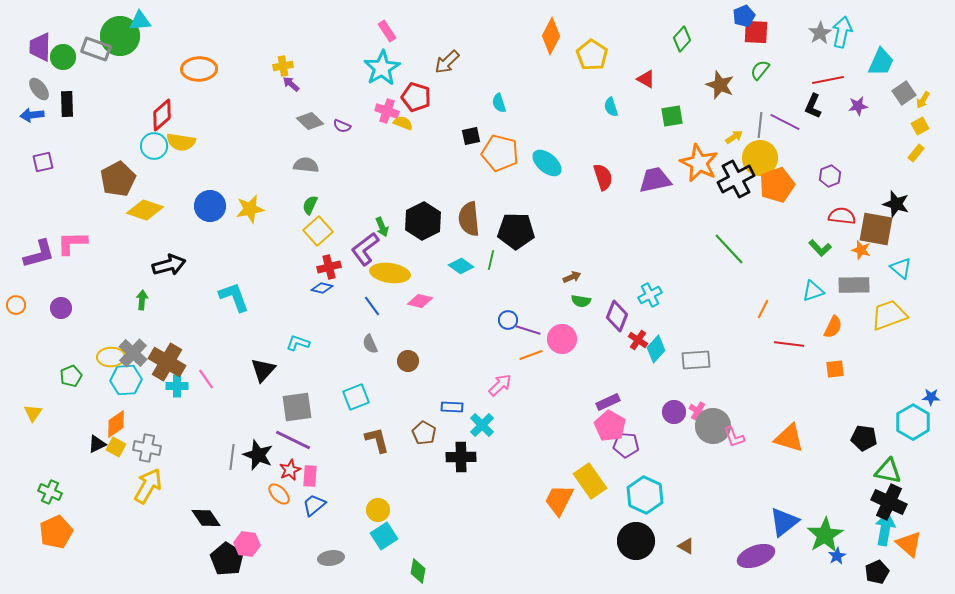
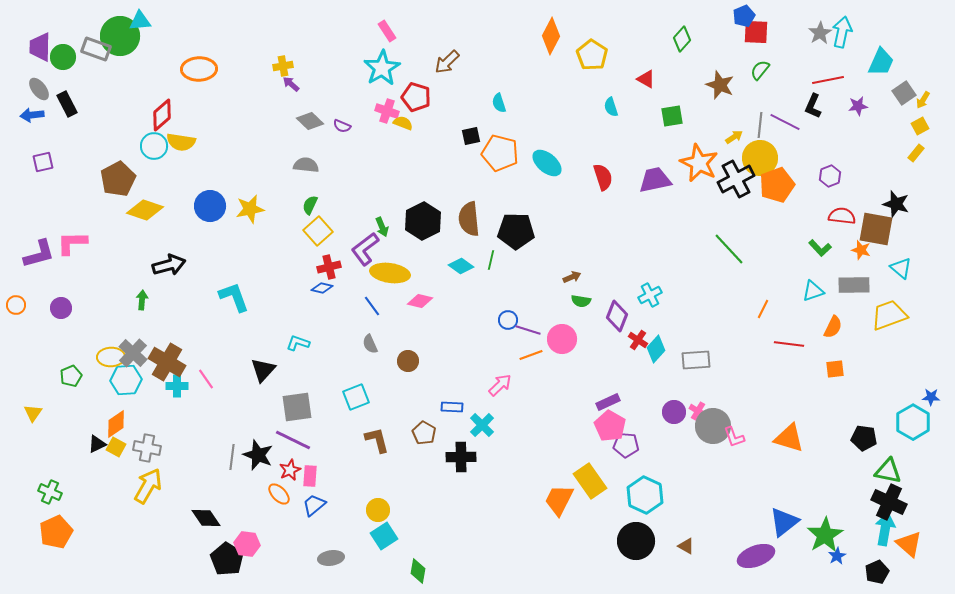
black rectangle at (67, 104): rotated 25 degrees counterclockwise
